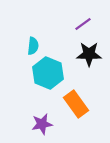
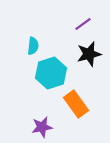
black star: rotated 15 degrees counterclockwise
cyan hexagon: moved 3 px right; rotated 20 degrees clockwise
purple star: moved 3 px down
